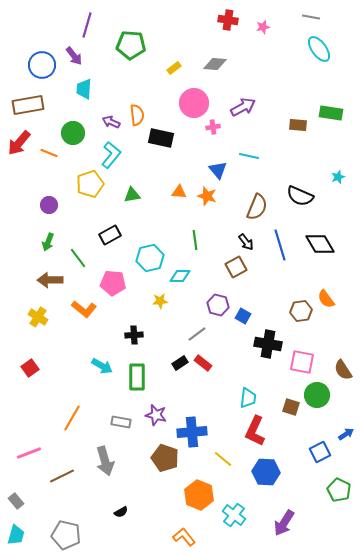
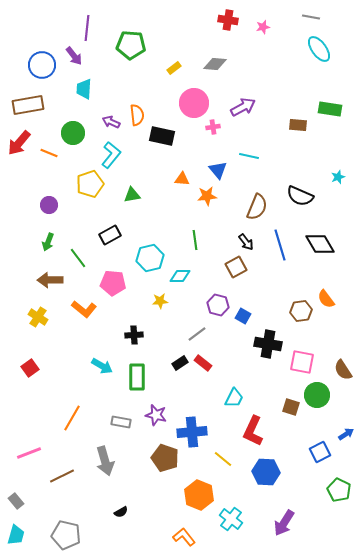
purple line at (87, 25): moved 3 px down; rotated 10 degrees counterclockwise
green rectangle at (331, 113): moved 1 px left, 4 px up
black rectangle at (161, 138): moved 1 px right, 2 px up
orange triangle at (179, 192): moved 3 px right, 13 px up
orange star at (207, 196): rotated 24 degrees counterclockwise
cyan trapezoid at (248, 398): moved 14 px left; rotated 20 degrees clockwise
red L-shape at (255, 431): moved 2 px left
cyan cross at (234, 515): moved 3 px left, 4 px down
